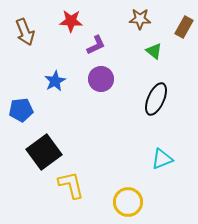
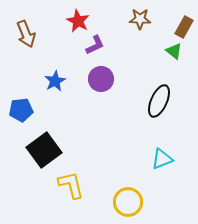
red star: moved 7 px right; rotated 25 degrees clockwise
brown arrow: moved 1 px right, 2 px down
purple L-shape: moved 1 px left
green triangle: moved 20 px right
black ellipse: moved 3 px right, 2 px down
black square: moved 2 px up
